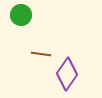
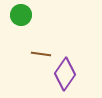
purple diamond: moved 2 px left
